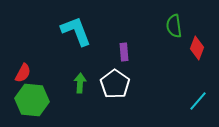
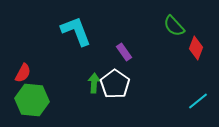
green semicircle: rotated 35 degrees counterclockwise
red diamond: moved 1 px left
purple rectangle: rotated 30 degrees counterclockwise
green arrow: moved 14 px right
cyan line: rotated 10 degrees clockwise
